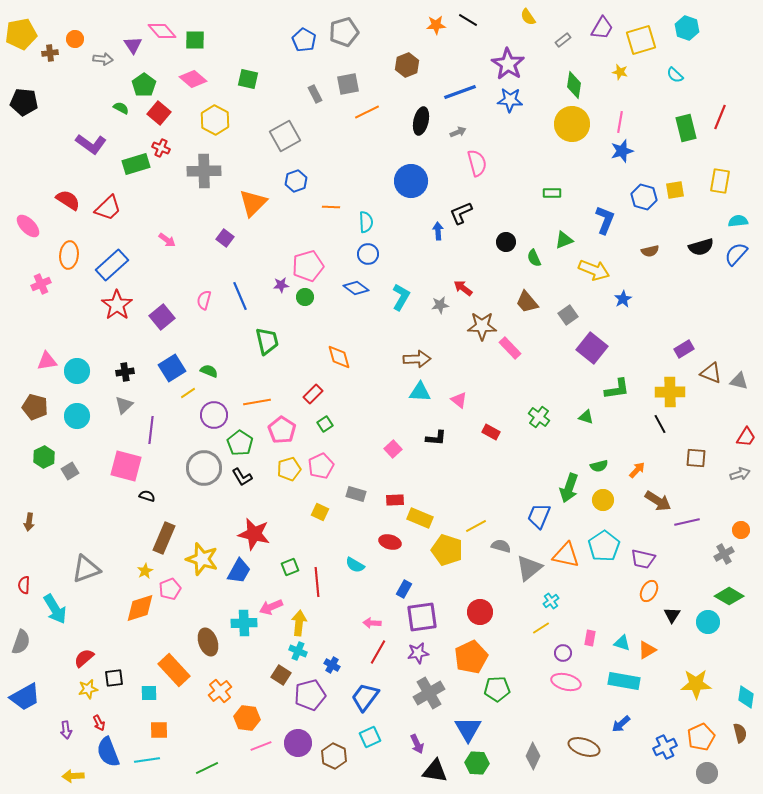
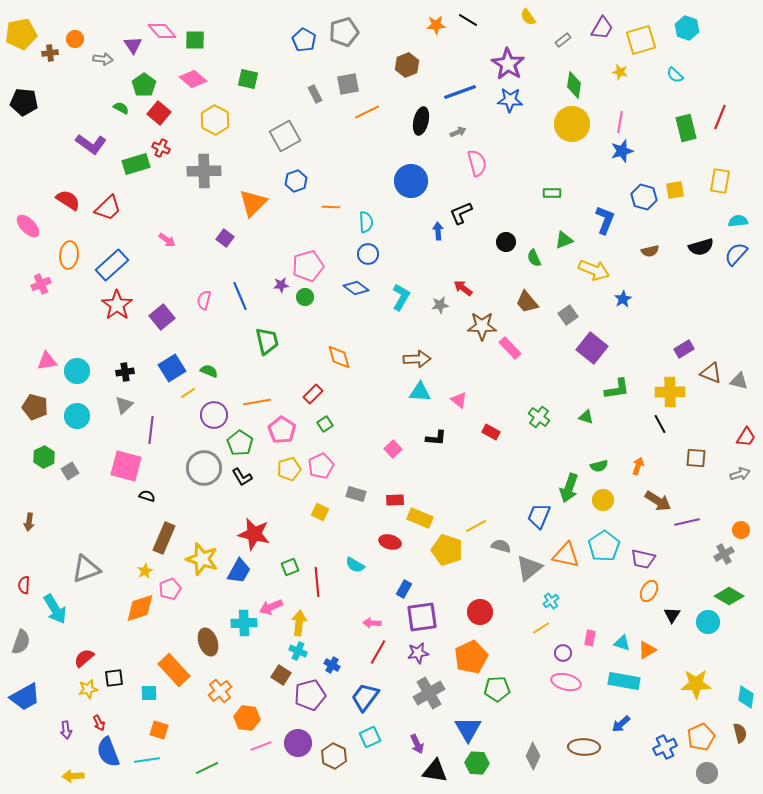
orange arrow at (637, 470): moved 1 px right, 4 px up; rotated 24 degrees counterclockwise
orange square at (159, 730): rotated 18 degrees clockwise
brown ellipse at (584, 747): rotated 16 degrees counterclockwise
